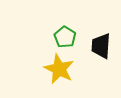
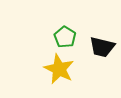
black trapezoid: moved 1 px right, 1 px down; rotated 80 degrees counterclockwise
